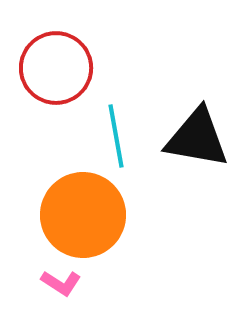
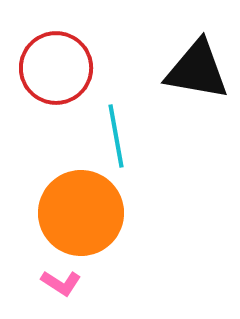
black triangle: moved 68 px up
orange circle: moved 2 px left, 2 px up
